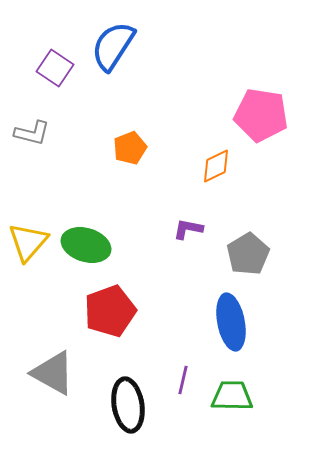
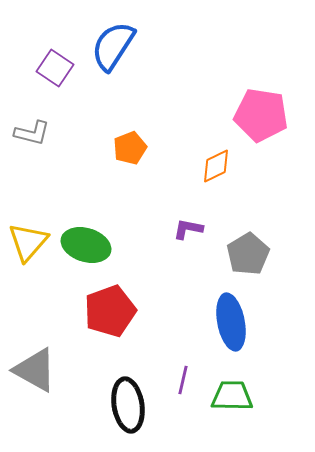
gray triangle: moved 18 px left, 3 px up
